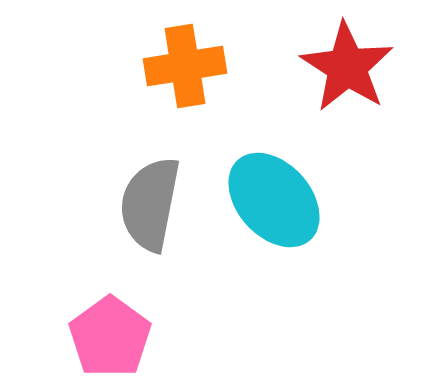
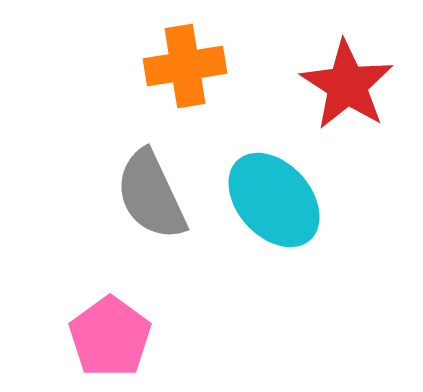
red star: moved 18 px down
gray semicircle: moved 1 px right, 9 px up; rotated 36 degrees counterclockwise
